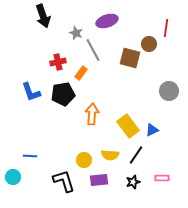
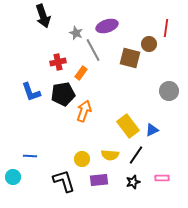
purple ellipse: moved 5 px down
orange arrow: moved 8 px left, 3 px up; rotated 15 degrees clockwise
yellow circle: moved 2 px left, 1 px up
